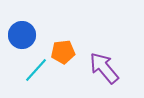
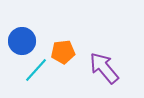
blue circle: moved 6 px down
